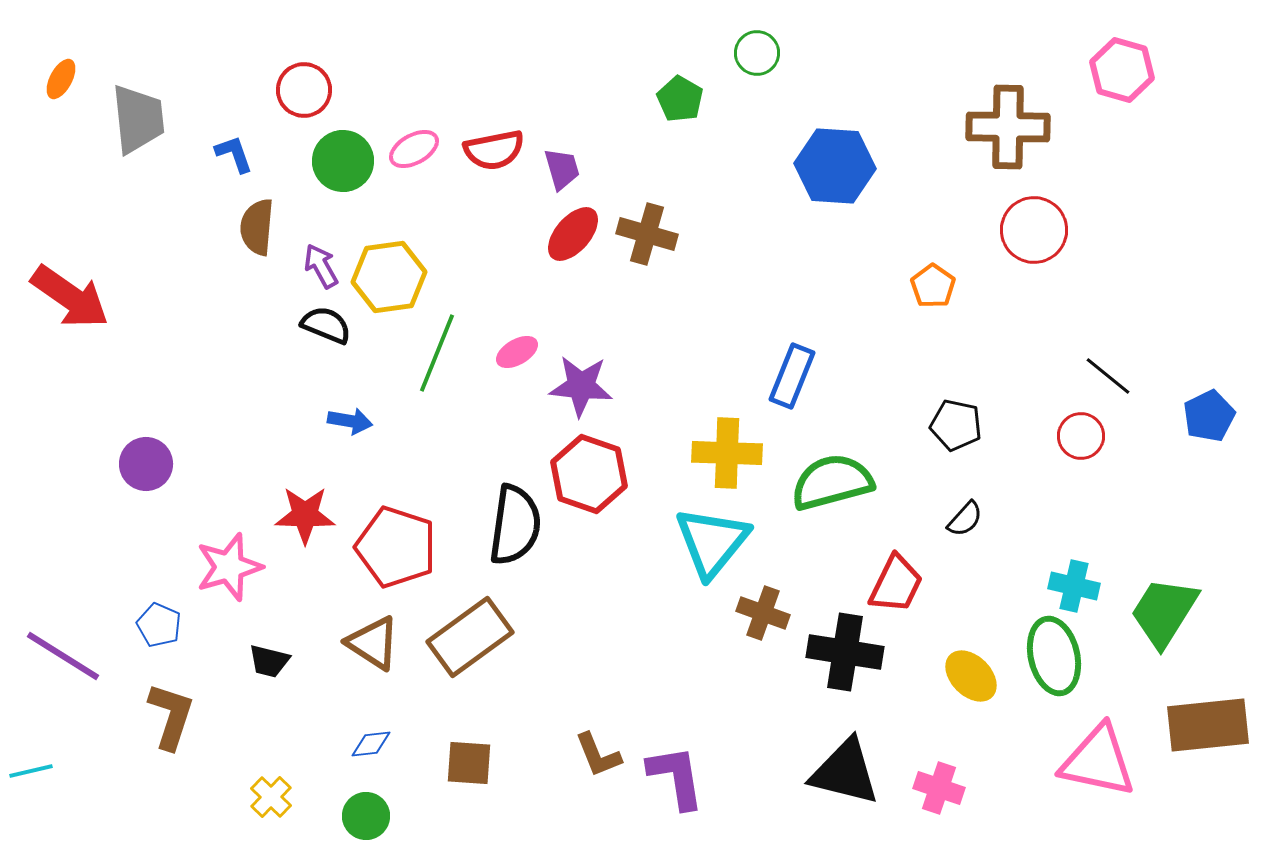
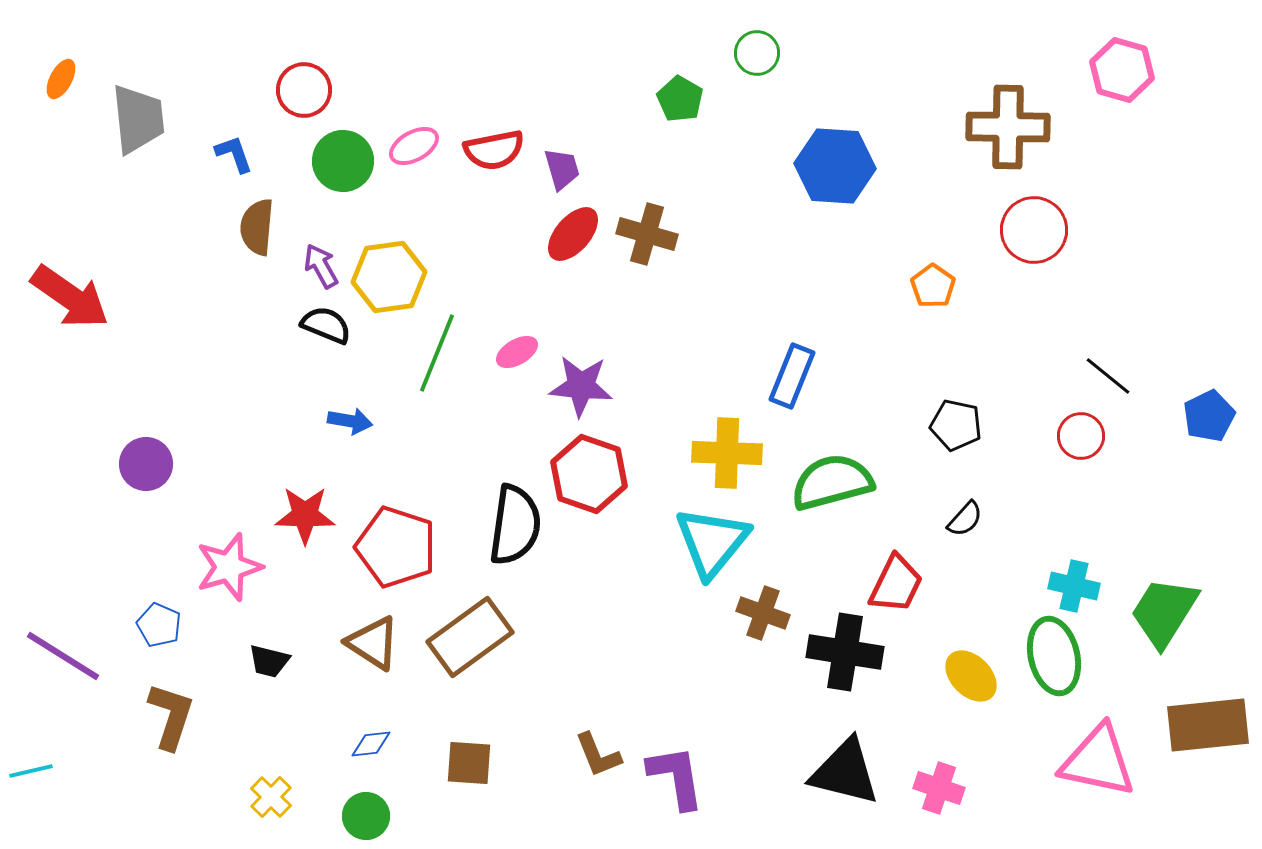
pink ellipse at (414, 149): moved 3 px up
